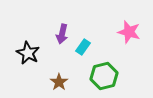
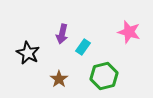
brown star: moved 3 px up
